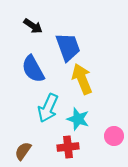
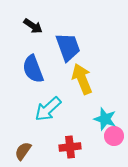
blue semicircle: rotated 8 degrees clockwise
cyan arrow: moved 1 px down; rotated 24 degrees clockwise
cyan star: moved 27 px right
red cross: moved 2 px right
